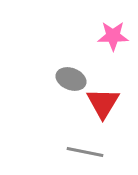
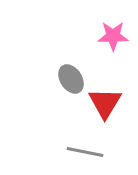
gray ellipse: rotated 36 degrees clockwise
red triangle: moved 2 px right
